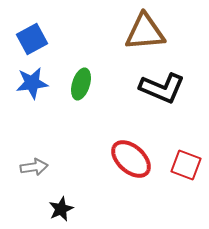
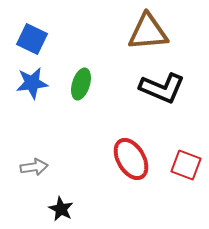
brown triangle: moved 3 px right
blue square: rotated 36 degrees counterclockwise
red ellipse: rotated 18 degrees clockwise
black star: rotated 20 degrees counterclockwise
